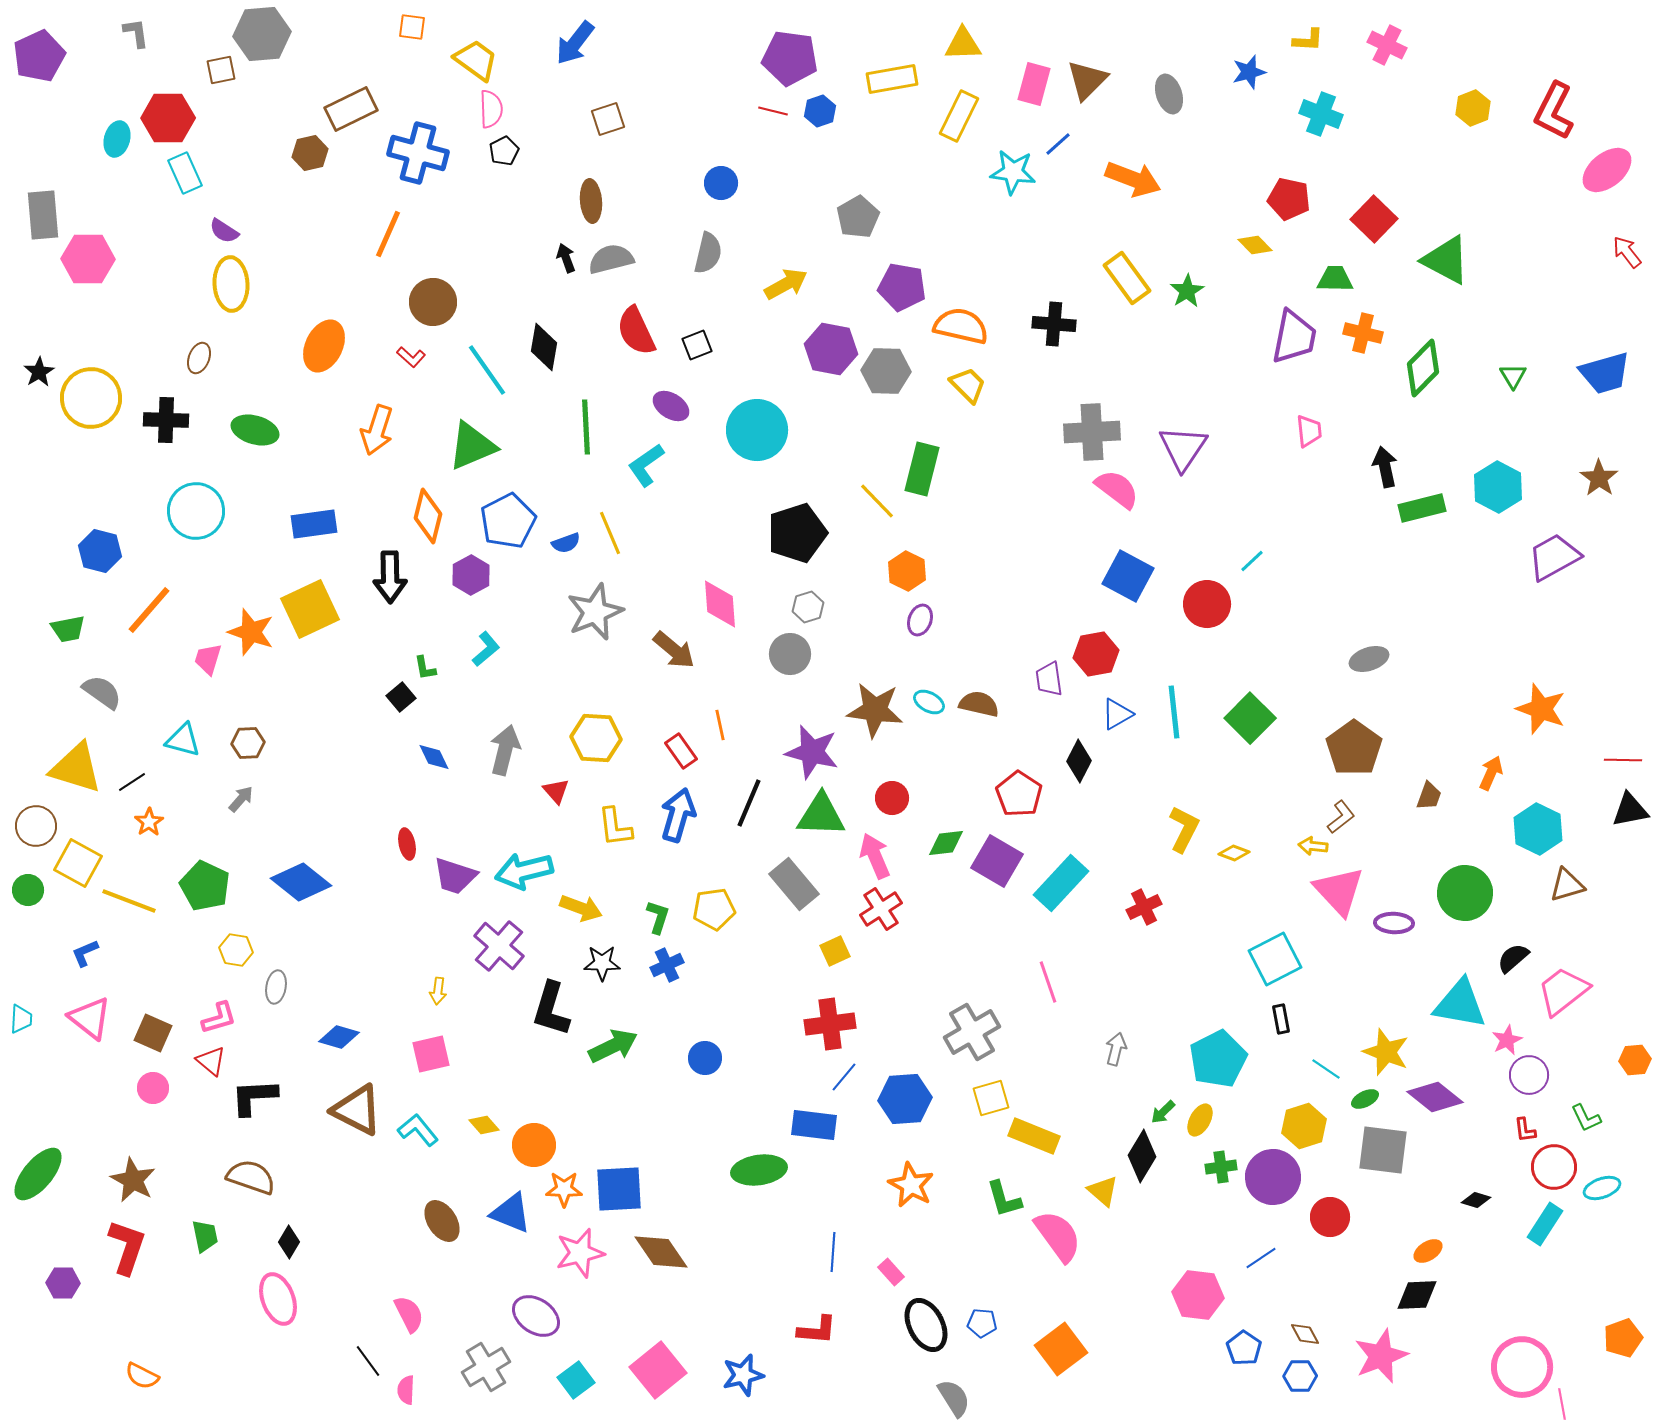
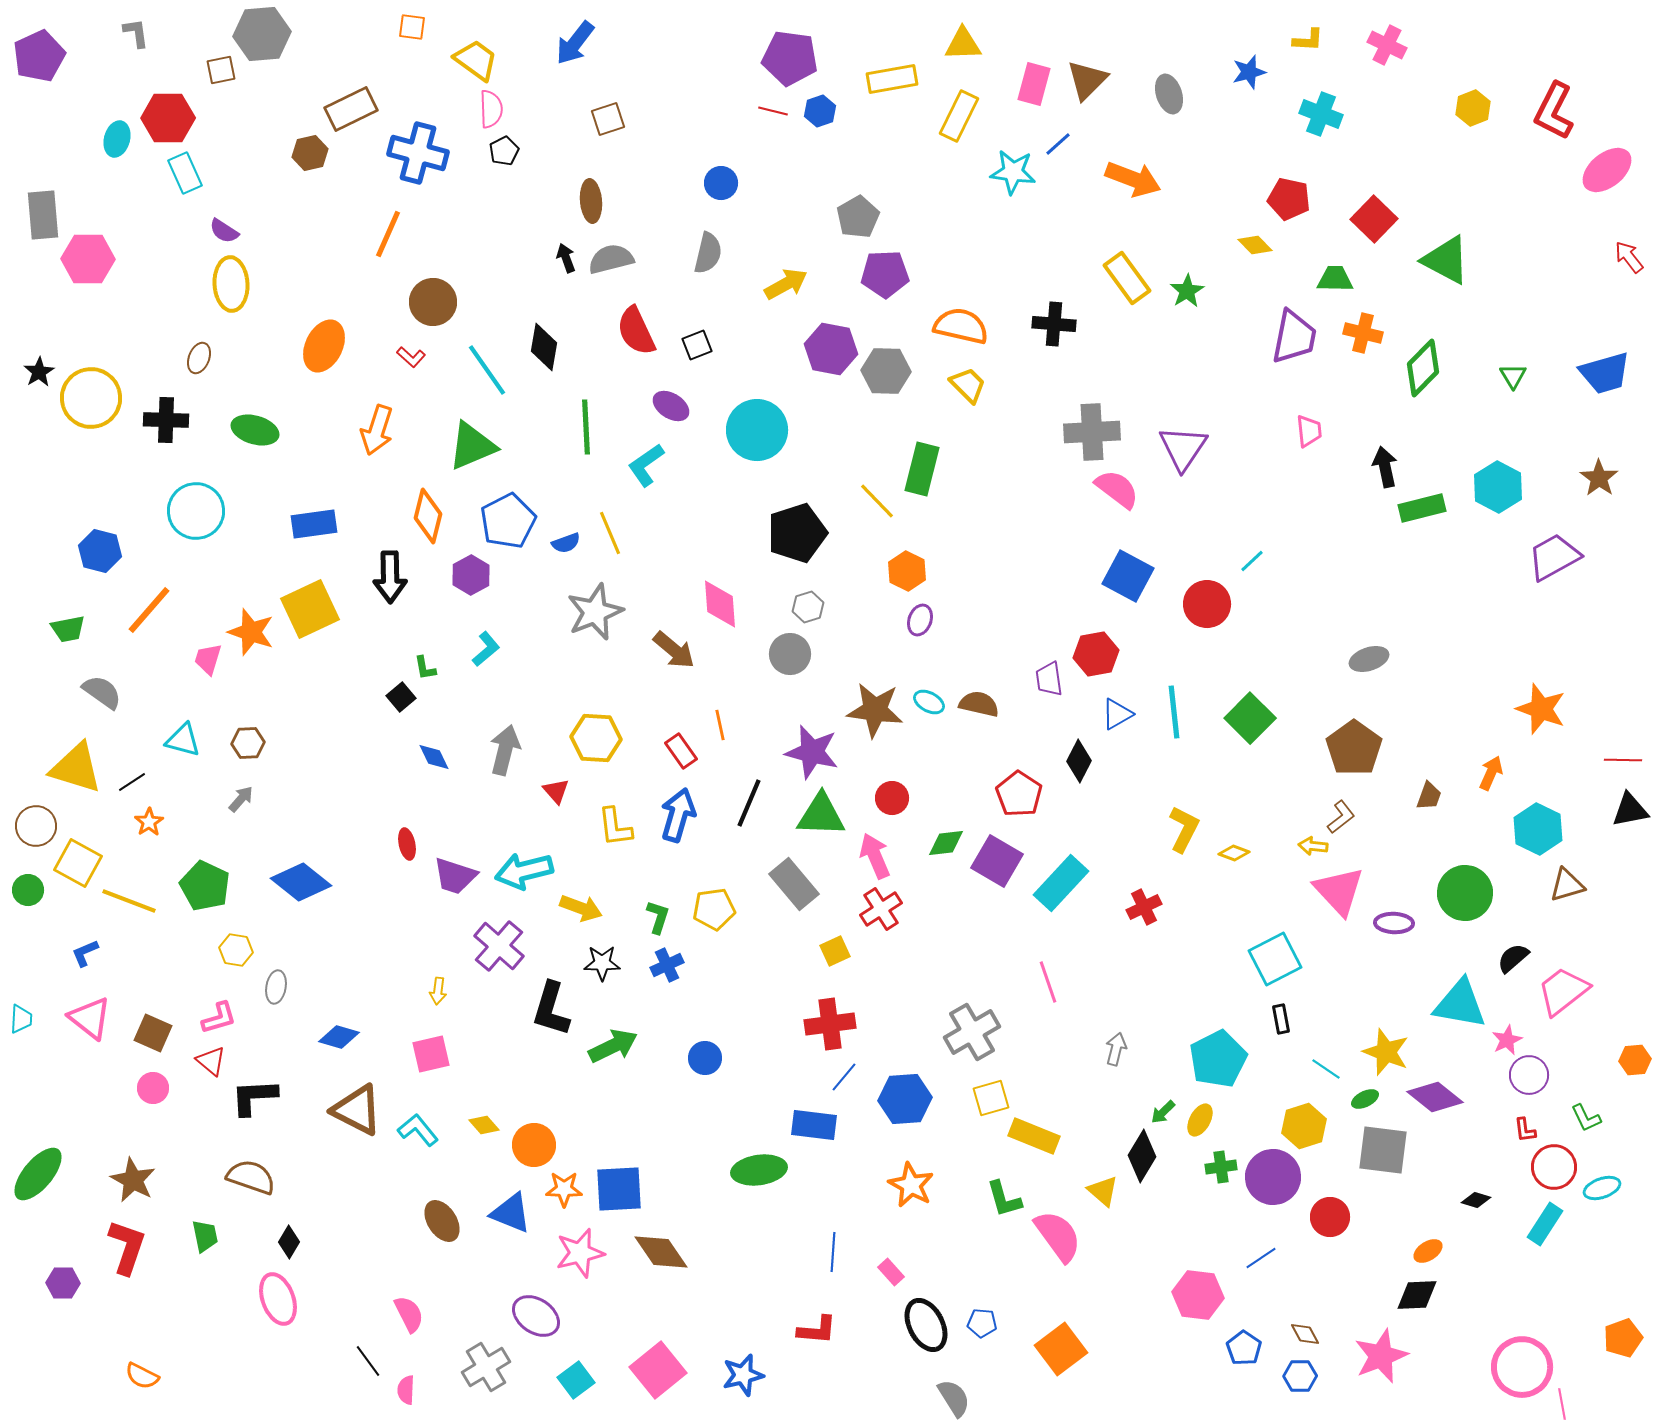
red arrow at (1627, 252): moved 2 px right, 5 px down
purple pentagon at (902, 287): moved 17 px left, 13 px up; rotated 12 degrees counterclockwise
